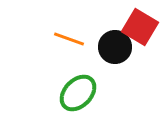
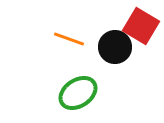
red square: moved 1 px right, 1 px up
green ellipse: rotated 12 degrees clockwise
